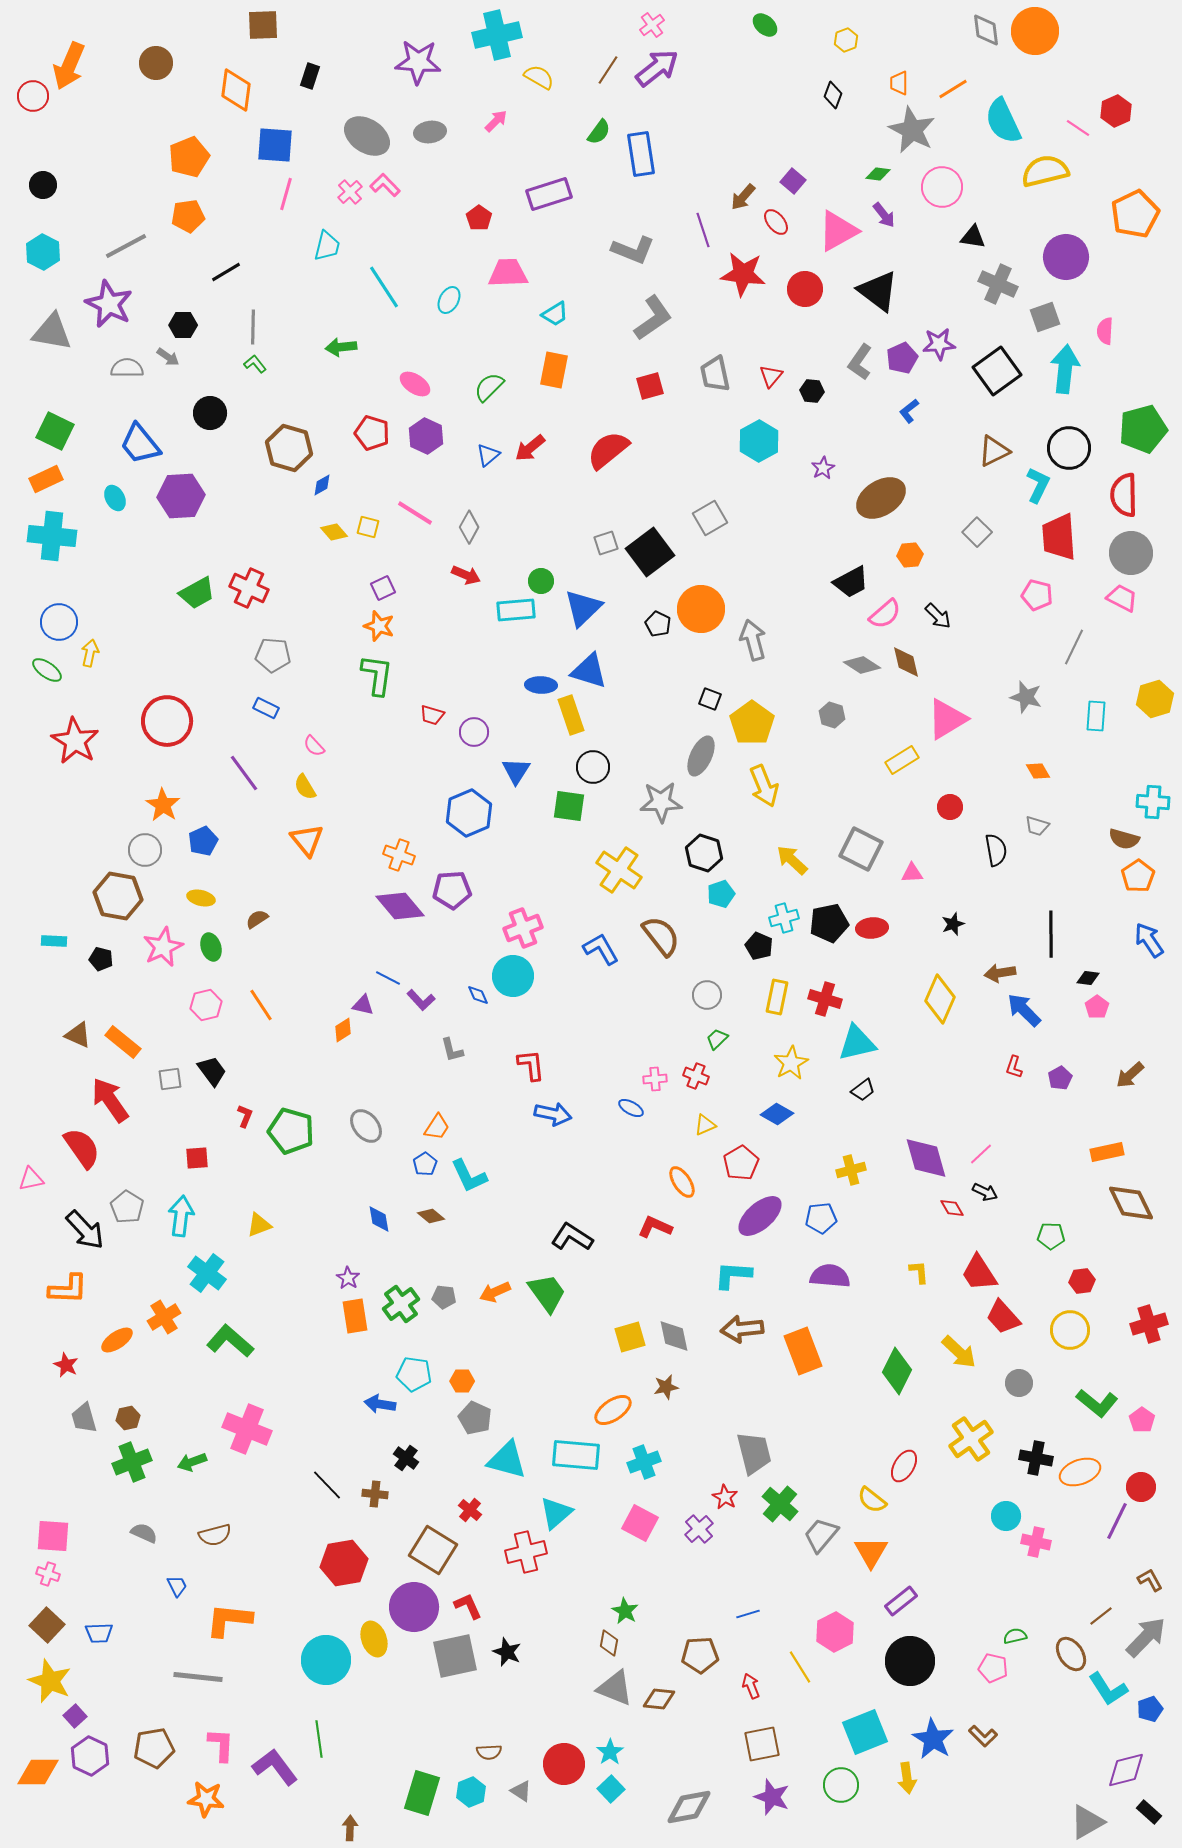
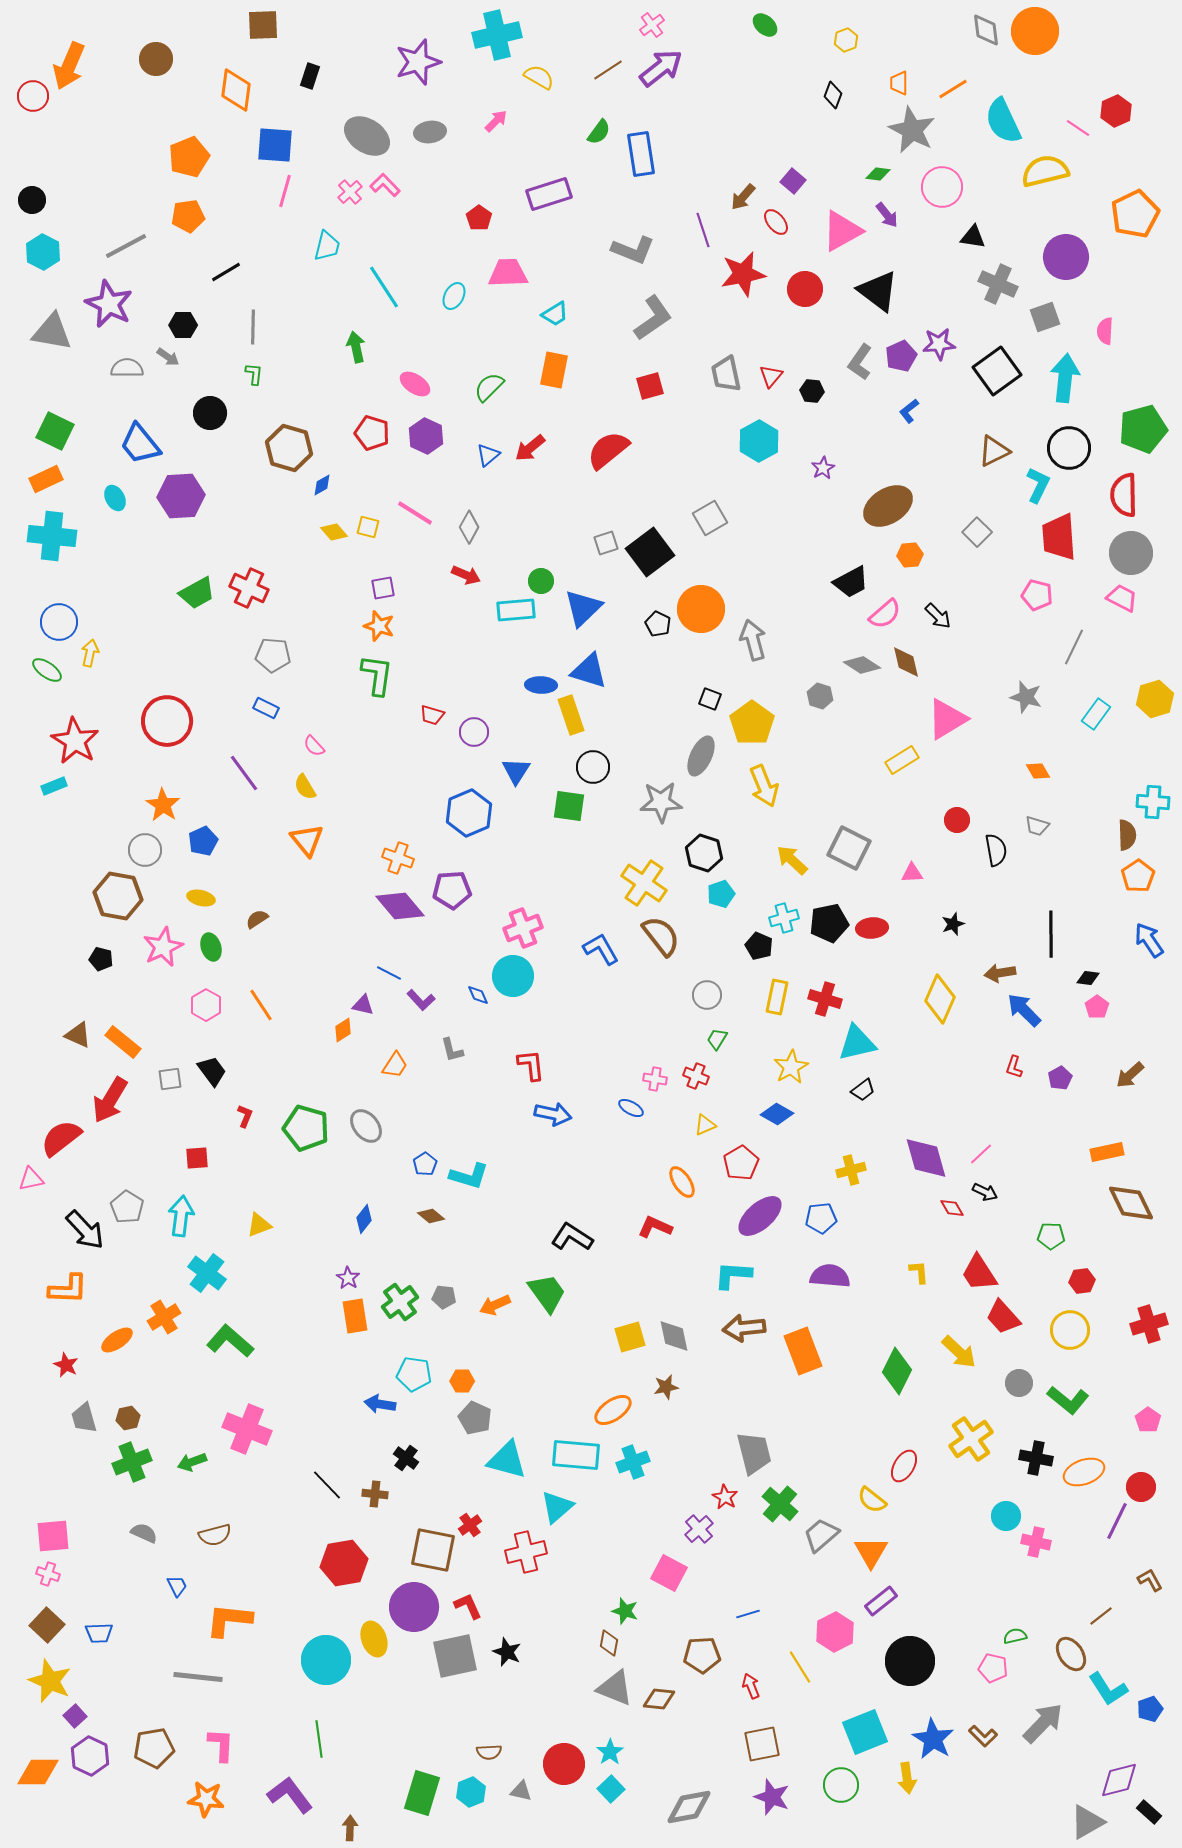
purple star at (418, 62): rotated 21 degrees counterclockwise
brown circle at (156, 63): moved 4 px up
purple arrow at (657, 68): moved 4 px right
brown line at (608, 70): rotated 24 degrees clockwise
black circle at (43, 185): moved 11 px left, 15 px down
pink line at (286, 194): moved 1 px left, 3 px up
purple arrow at (884, 215): moved 3 px right
pink triangle at (838, 231): moved 4 px right
red star at (743, 274): rotated 18 degrees counterclockwise
cyan ellipse at (449, 300): moved 5 px right, 4 px up
green arrow at (341, 347): moved 15 px right; rotated 84 degrees clockwise
purple pentagon at (902, 358): moved 1 px left, 2 px up
green L-shape at (255, 364): moved 1 px left, 10 px down; rotated 45 degrees clockwise
cyan arrow at (1065, 369): moved 9 px down
gray trapezoid at (715, 374): moved 11 px right
brown ellipse at (881, 498): moved 7 px right, 8 px down
purple square at (383, 588): rotated 15 degrees clockwise
gray hexagon at (832, 715): moved 12 px left, 19 px up
cyan rectangle at (1096, 716): moved 2 px up; rotated 32 degrees clockwise
red circle at (950, 807): moved 7 px right, 13 px down
brown semicircle at (1124, 839): moved 3 px right, 4 px up; rotated 108 degrees counterclockwise
gray square at (861, 849): moved 12 px left, 1 px up
orange cross at (399, 855): moved 1 px left, 3 px down
yellow cross at (619, 870): moved 25 px right, 13 px down
cyan rectangle at (54, 941): moved 155 px up; rotated 25 degrees counterclockwise
blue line at (388, 978): moved 1 px right, 5 px up
pink hexagon at (206, 1005): rotated 16 degrees counterclockwise
green trapezoid at (717, 1039): rotated 15 degrees counterclockwise
yellow star at (791, 1063): moved 4 px down
pink cross at (655, 1079): rotated 15 degrees clockwise
red arrow at (110, 1100): rotated 114 degrees counterclockwise
orange trapezoid at (437, 1127): moved 42 px left, 62 px up
green pentagon at (291, 1131): moved 15 px right, 3 px up
red semicircle at (82, 1148): moved 21 px left, 10 px up; rotated 93 degrees counterclockwise
cyan L-shape at (469, 1176): rotated 48 degrees counterclockwise
blue diamond at (379, 1219): moved 15 px left; rotated 48 degrees clockwise
orange arrow at (495, 1292): moved 13 px down
green cross at (401, 1304): moved 1 px left, 2 px up
brown arrow at (742, 1329): moved 2 px right, 1 px up
green L-shape at (1097, 1403): moved 29 px left, 3 px up
pink pentagon at (1142, 1420): moved 6 px right
cyan cross at (644, 1462): moved 11 px left
orange ellipse at (1080, 1472): moved 4 px right
red cross at (470, 1510): moved 15 px down; rotated 15 degrees clockwise
cyan triangle at (556, 1513): moved 1 px right, 6 px up
pink square at (640, 1523): moved 29 px right, 50 px down
gray trapezoid at (821, 1535): rotated 9 degrees clockwise
pink square at (53, 1536): rotated 9 degrees counterclockwise
brown square at (433, 1550): rotated 21 degrees counterclockwise
purple rectangle at (901, 1601): moved 20 px left
green star at (625, 1611): rotated 12 degrees counterclockwise
gray arrow at (1146, 1637): moved 103 px left, 86 px down
brown pentagon at (700, 1655): moved 2 px right
purple L-shape at (275, 1767): moved 15 px right, 28 px down
purple diamond at (1126, 1770): moved 7 px left, 10 px down
gray triangle at (521, 1791): rotated 20 degrees counterclockwise
